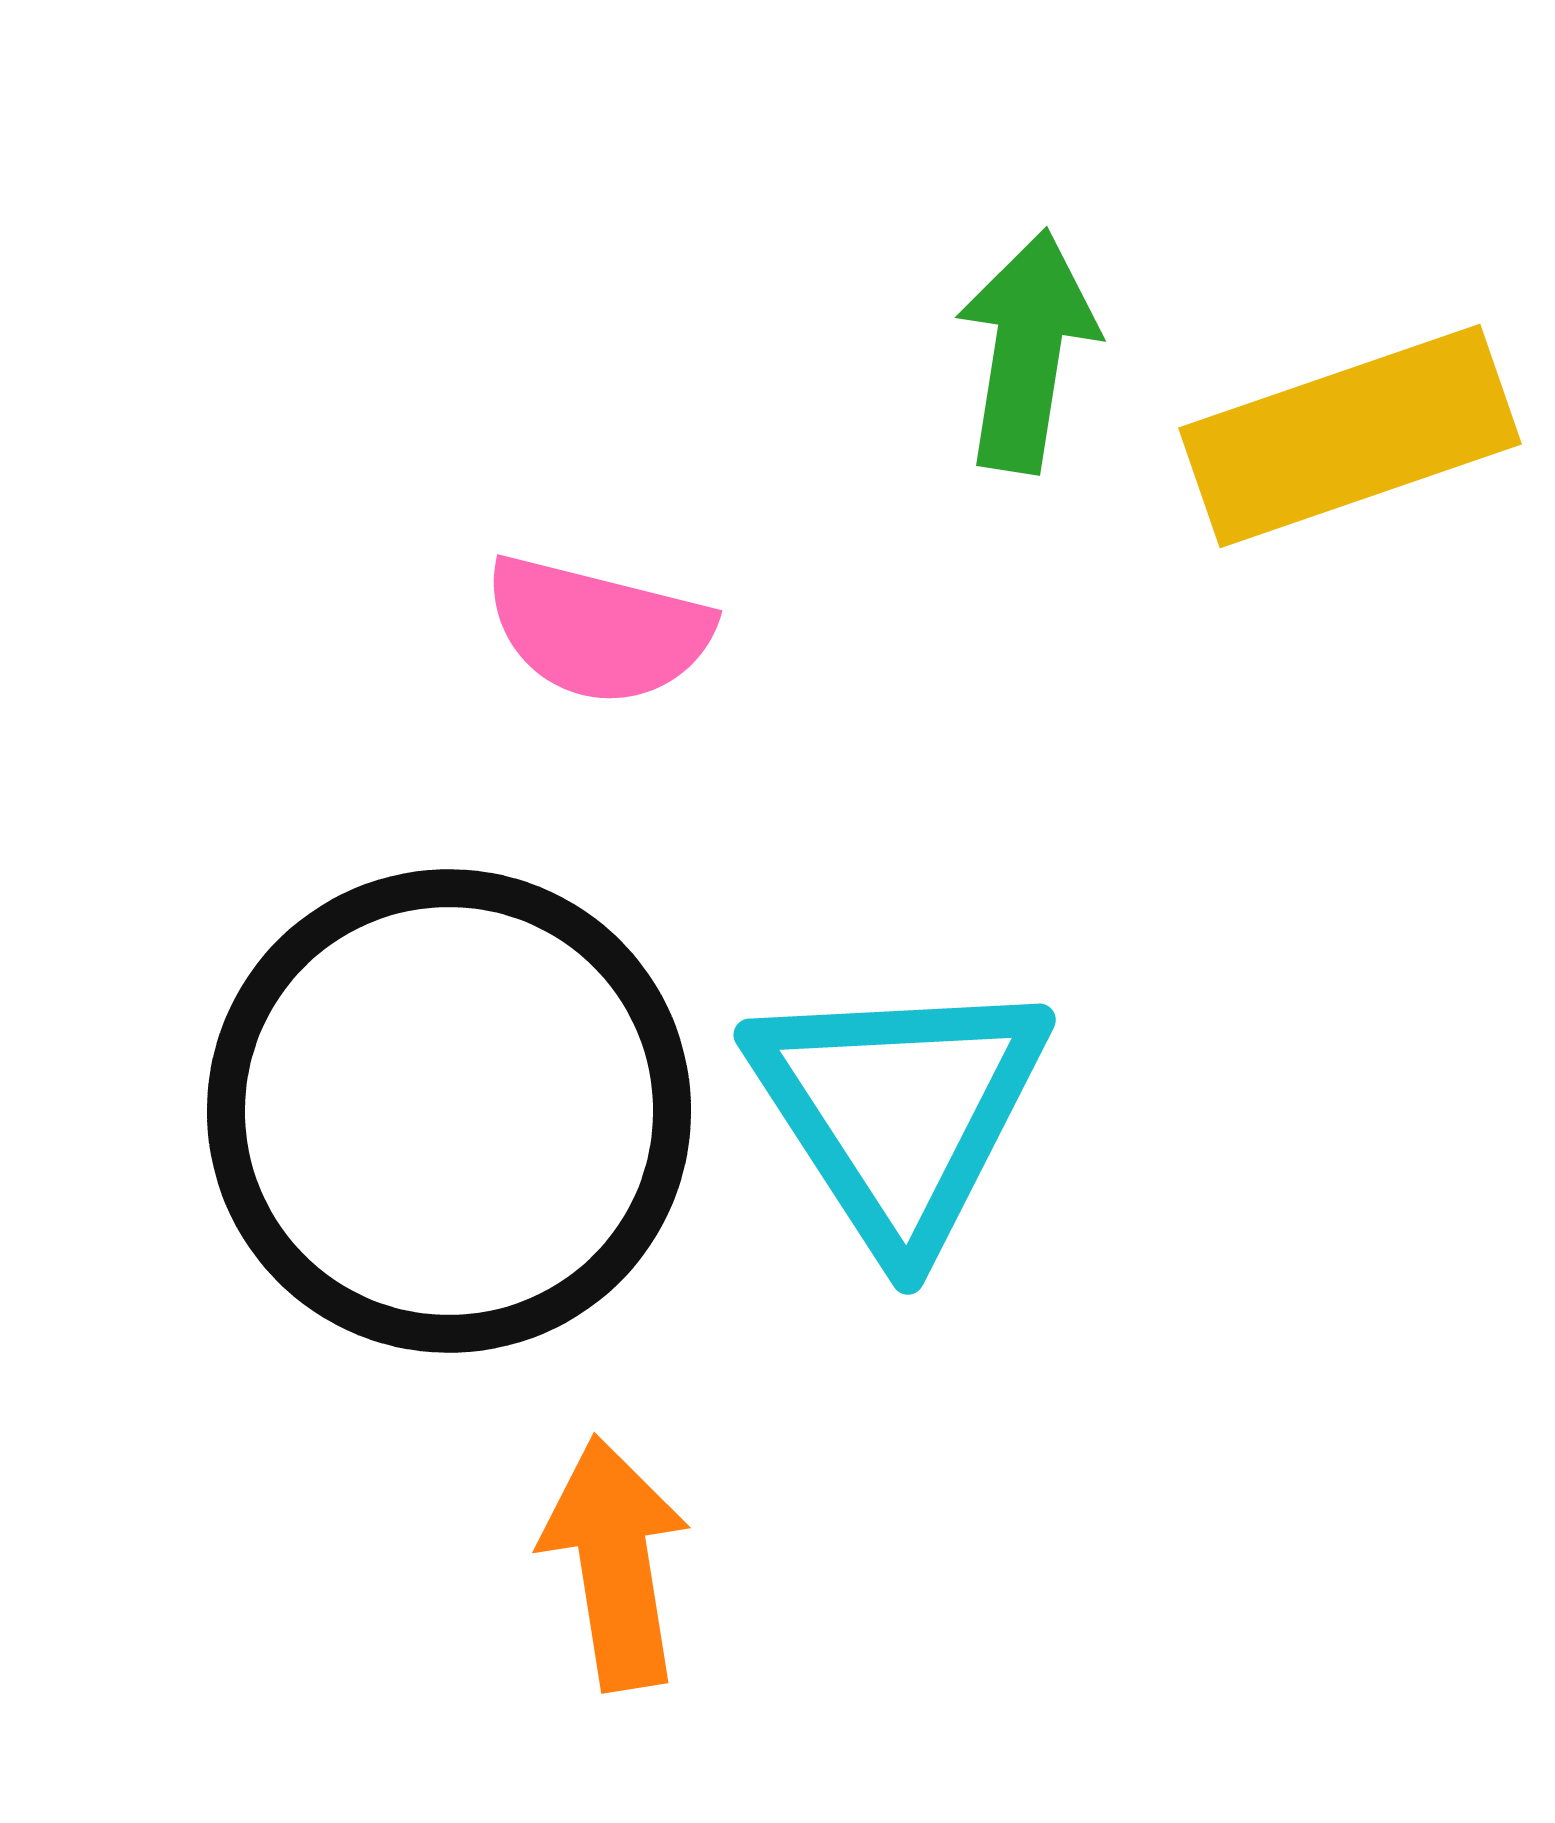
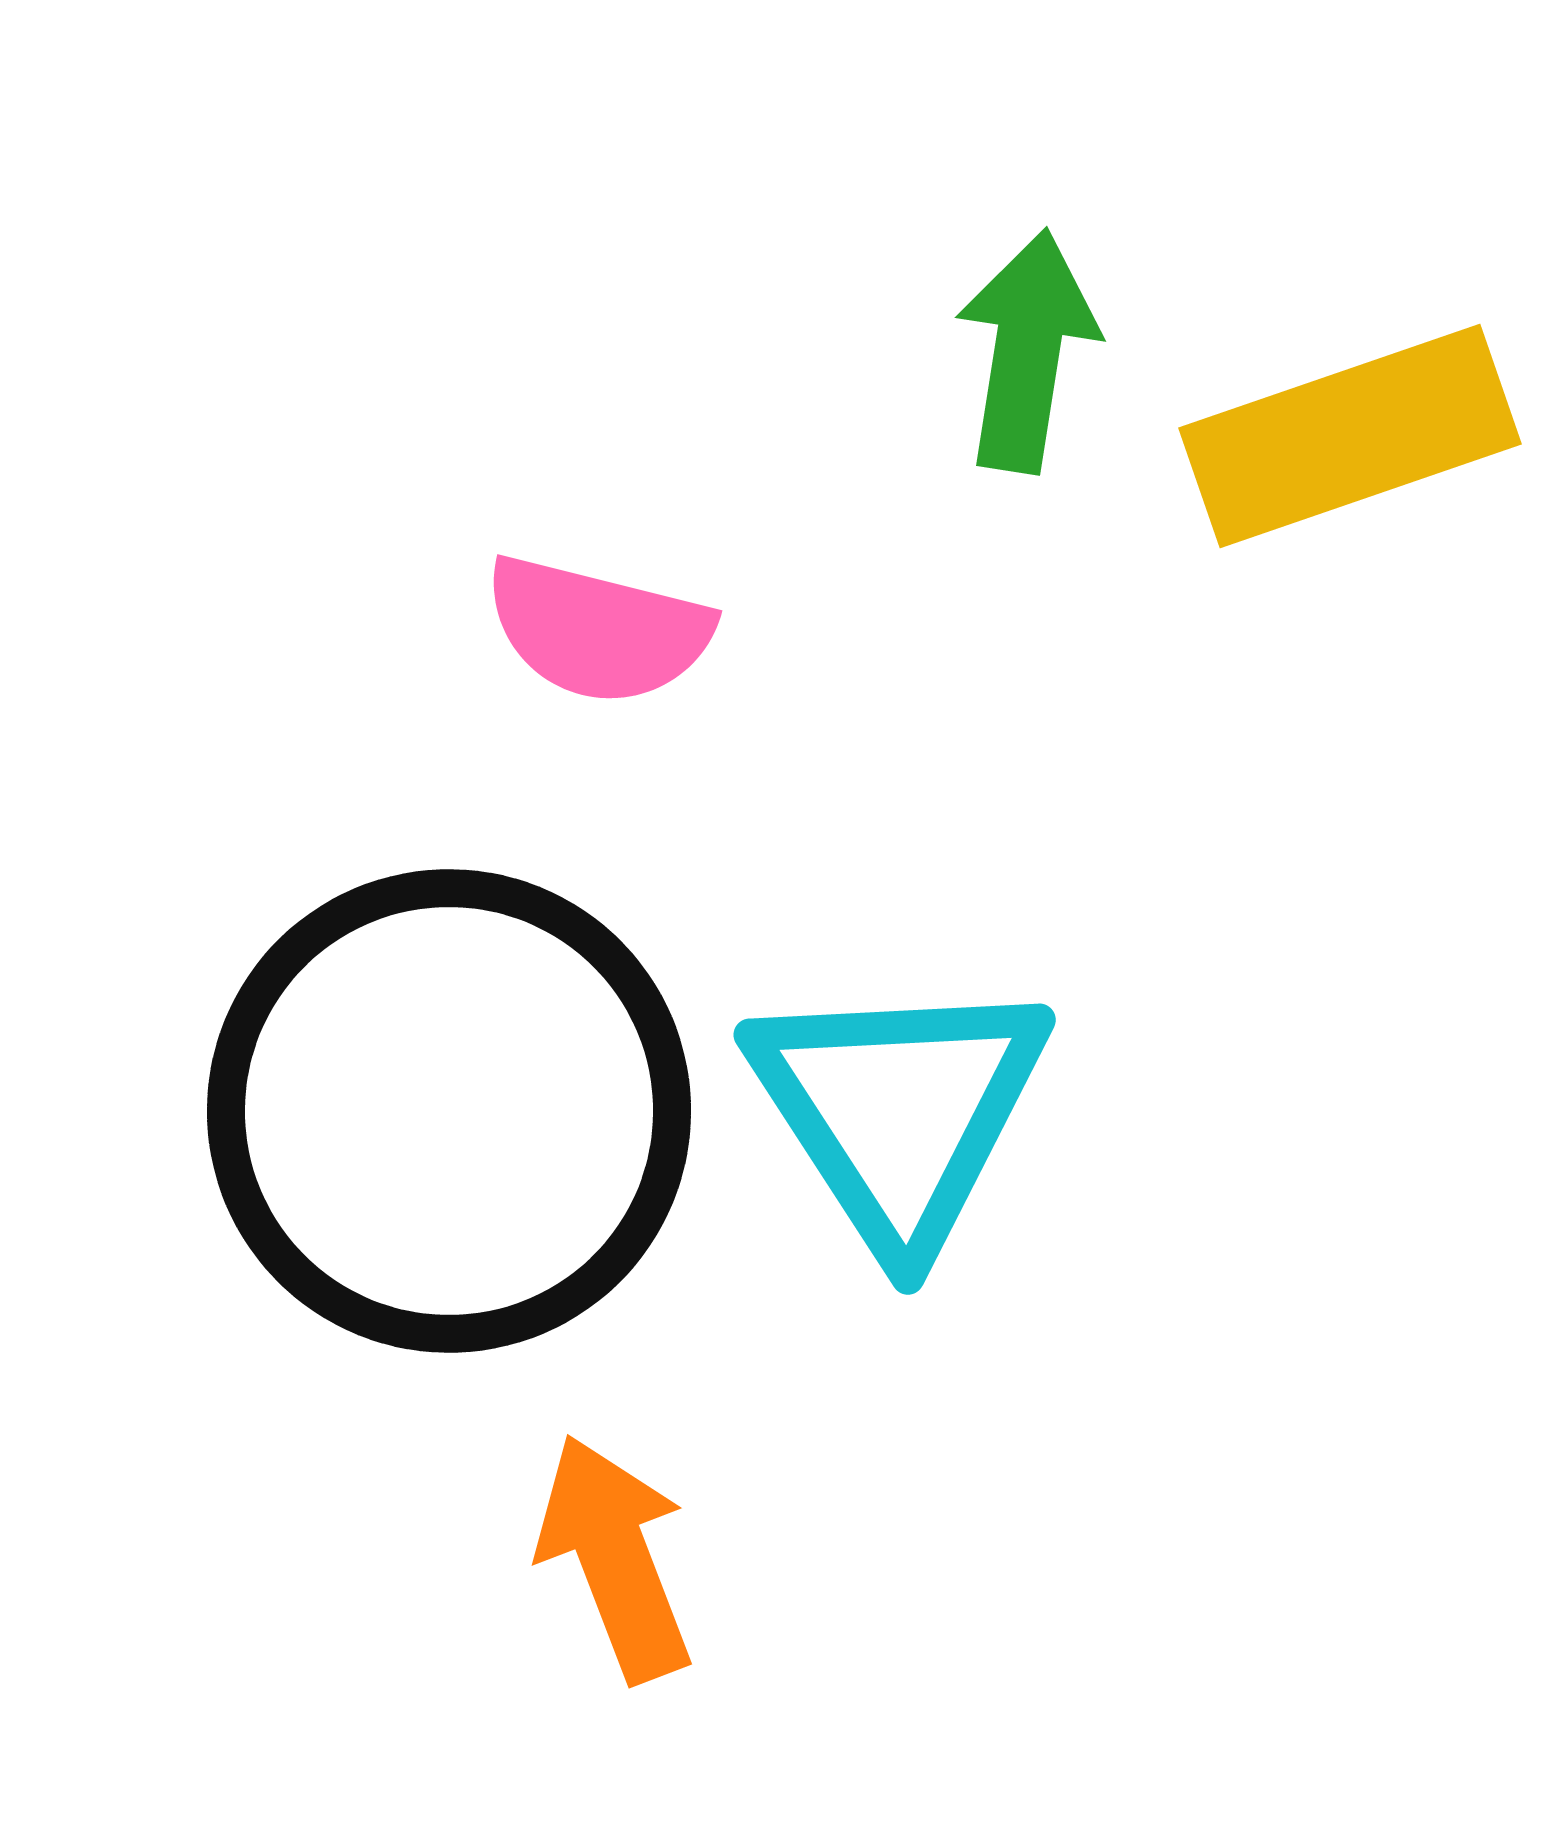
orange arrow: moved 5 px up; rotated 12 degrees counterclockwise
